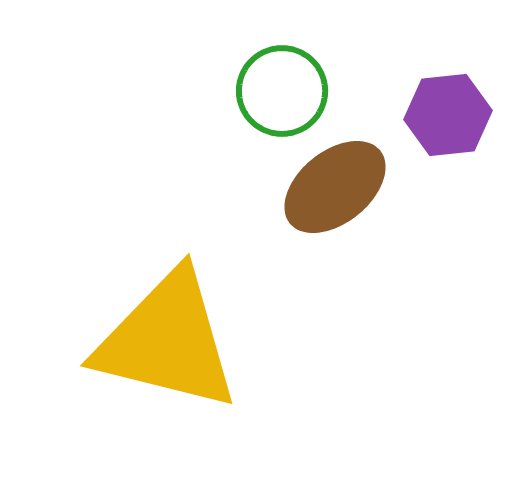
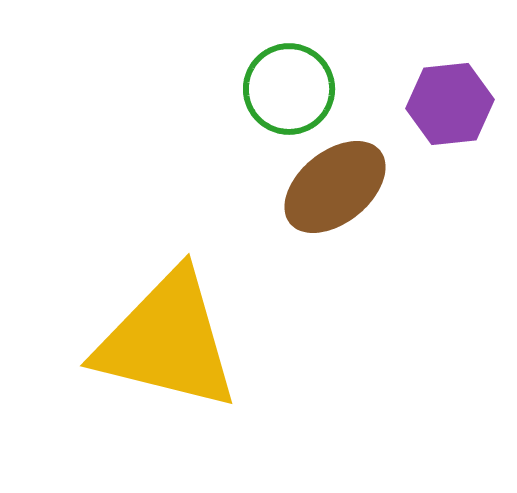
green circle: moved 7 px right, 2 px up
purple hexagon: moved 2 px right, 11 px up
